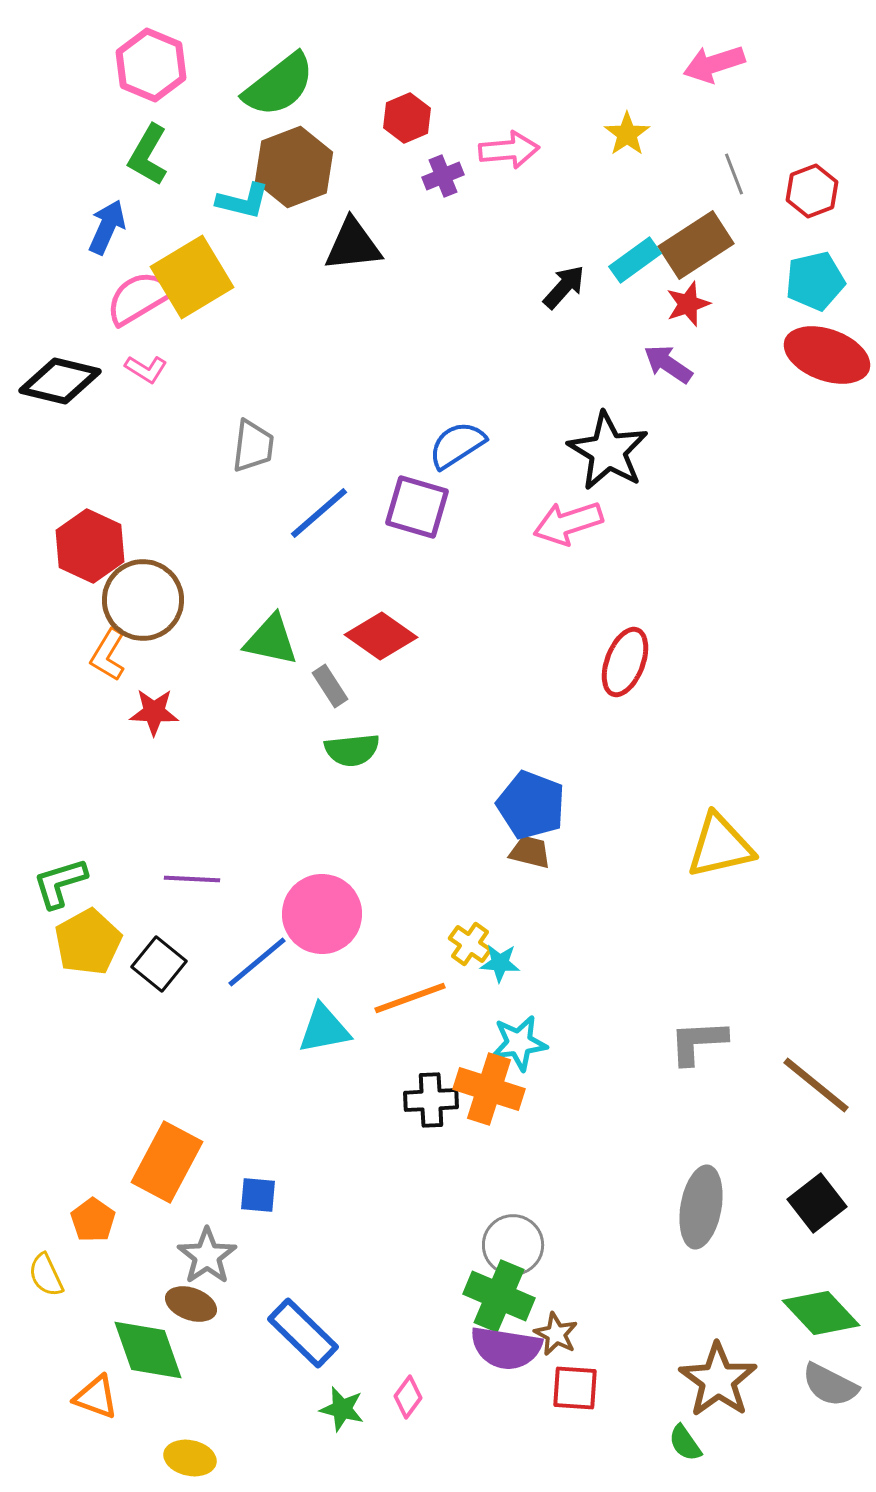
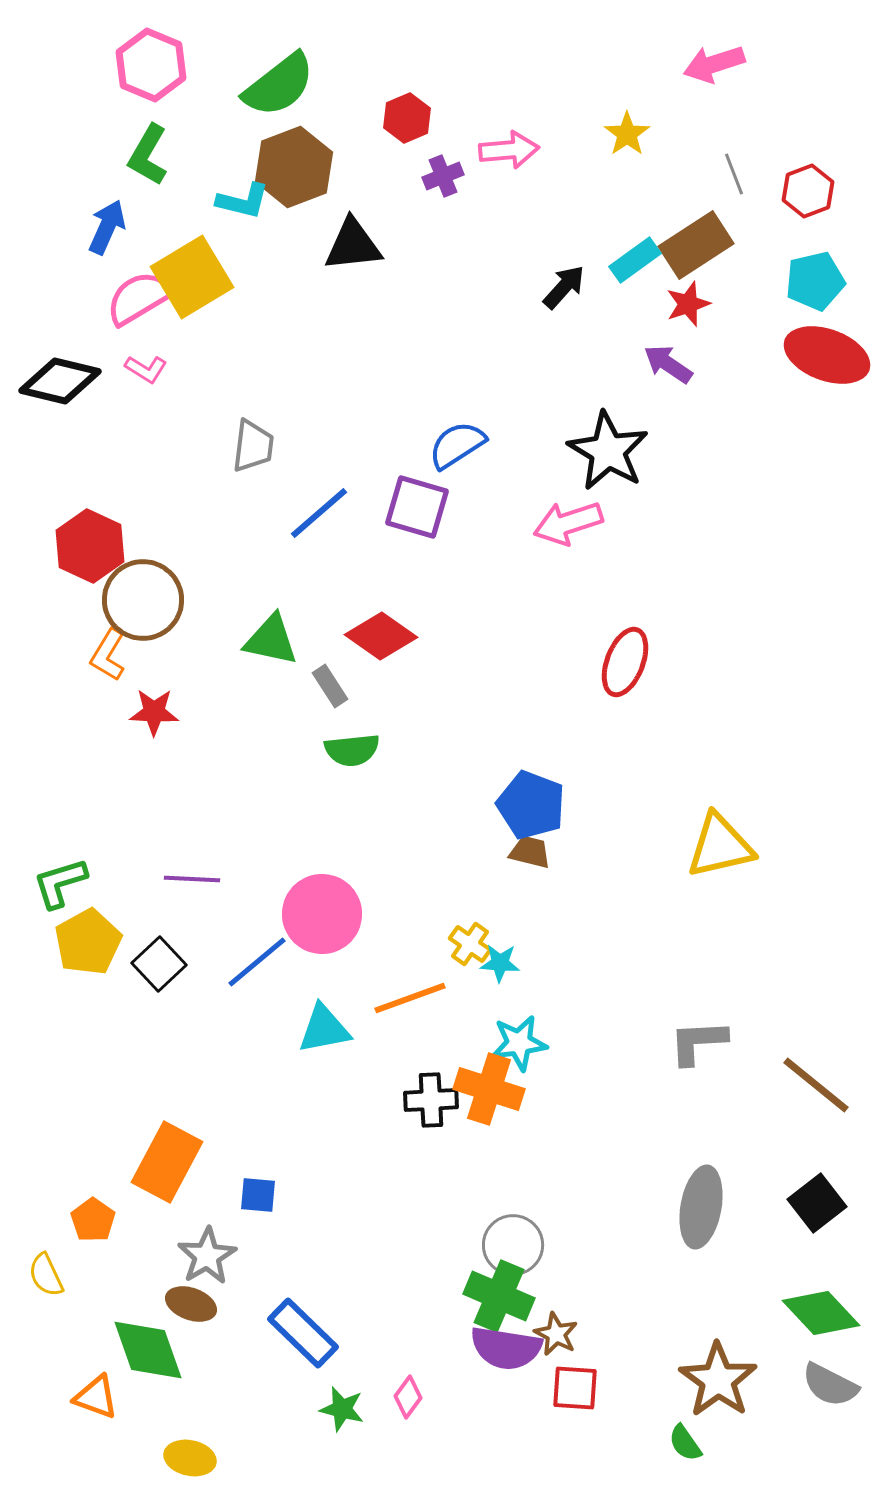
red hexagon at (812, 191): moved 4 px left
black square at (159, 964): rotated 8 degrees clockwise
gray star at (207, 1256): rotated 4 degrees clockwise
